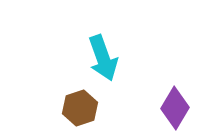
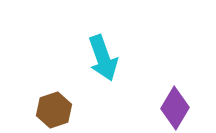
brown hexagon: moved 26 px left, 2 px down
